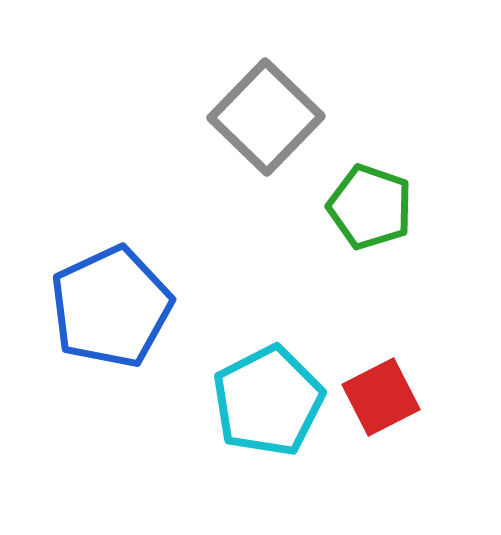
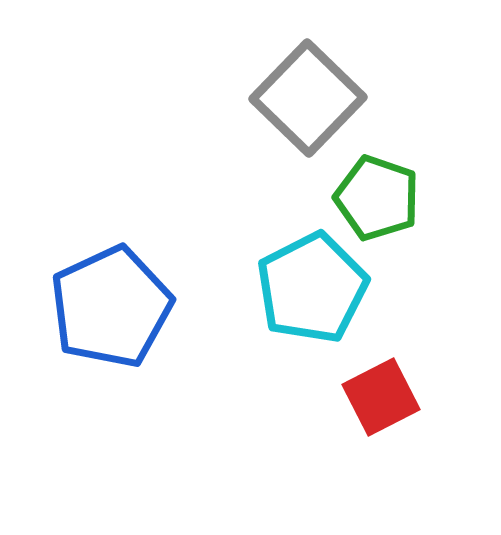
gray square: moved 42 px right, 19 px up
green pentagon: moved 7 px right, 9 px up
cyan pentagon: moved 44 px right, 113 px up
